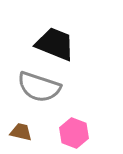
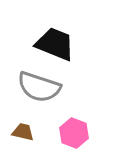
brown trapezoid: moved 2 px right
